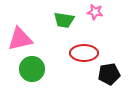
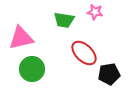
pink triangle: moved 1 px right, 1 px up
red ellipse: rotated 44 degrees clockwise
